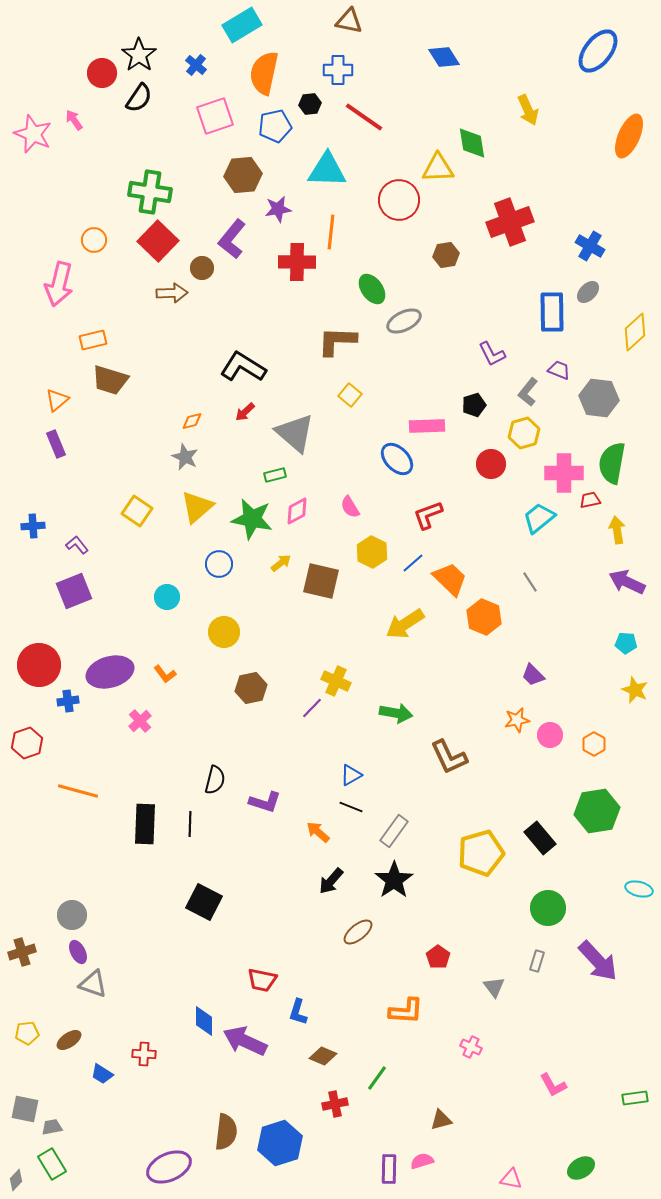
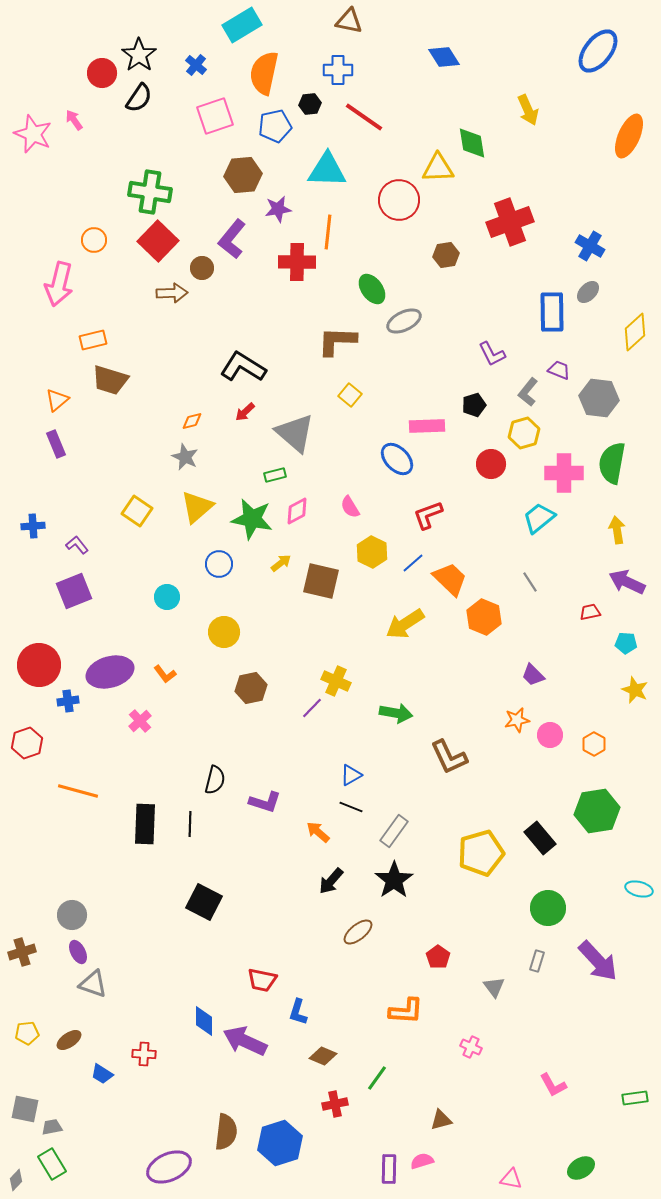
orange line at (331, 232): moved 3 px left
red trapezoid at (590, 500): moved 112 px down
